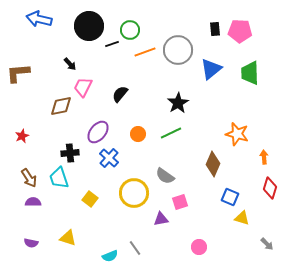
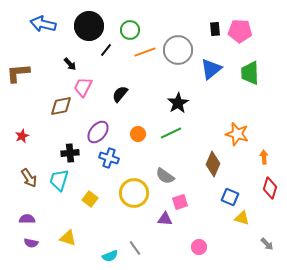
blue arrow at (39, 19): moved 4 px right, 5 px down
black line at (112, 44): moved 6 px left, 6 px down; rotated 32 degrees counterclockwise
blue cross at (109, 158): rotated 24 degrees counterclockwise
cyan trapezoid at (59, 178): moved 2 px down; rotated 35 degrees clockwise
purple semicircle at (33, 202): moved 6 px left, 17 px down
purple triangle at (161, 219): moved 4 px right; rotated 14 degrees clockwise
